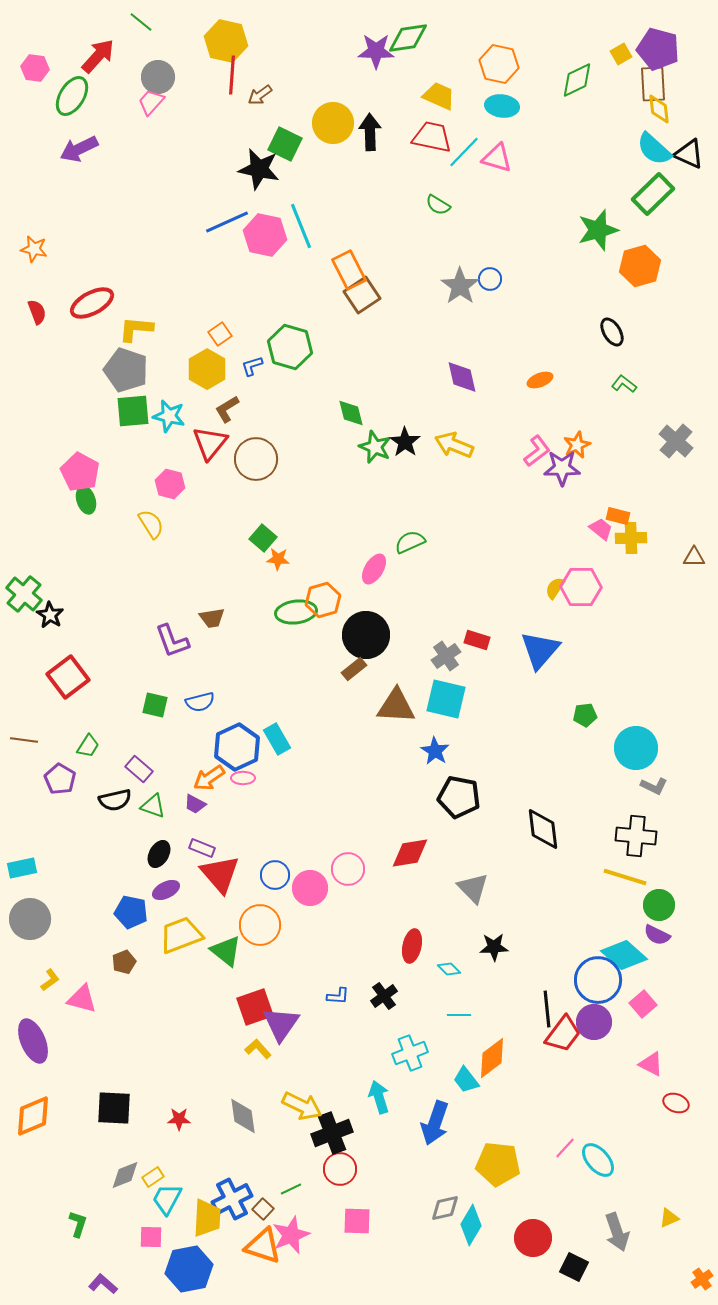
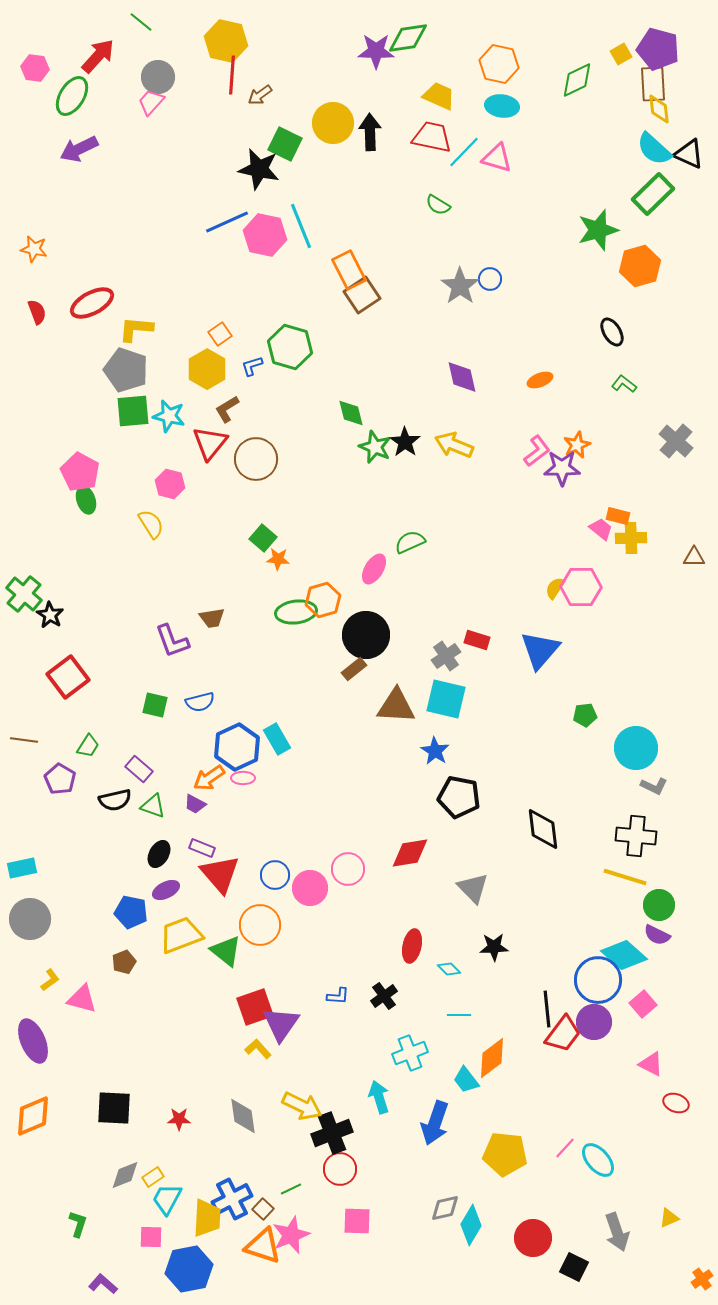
yellow pentagon at (498, 1164): moved 7 px right, 10 px up
